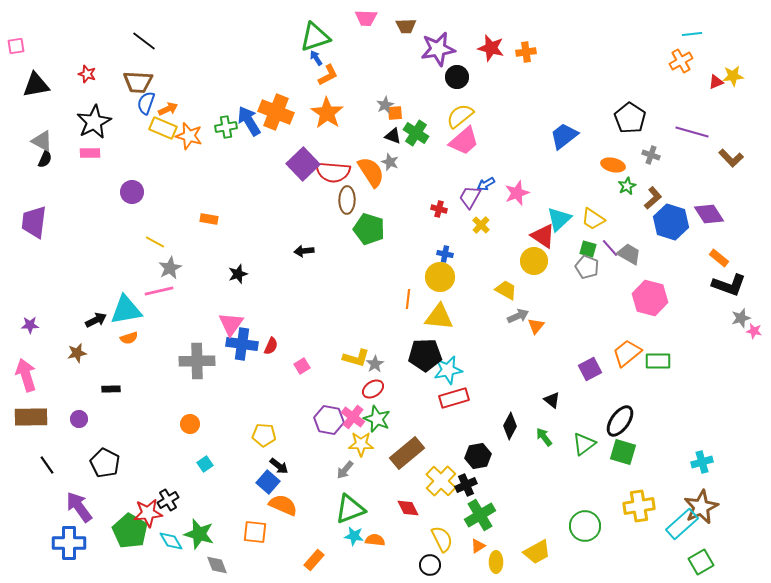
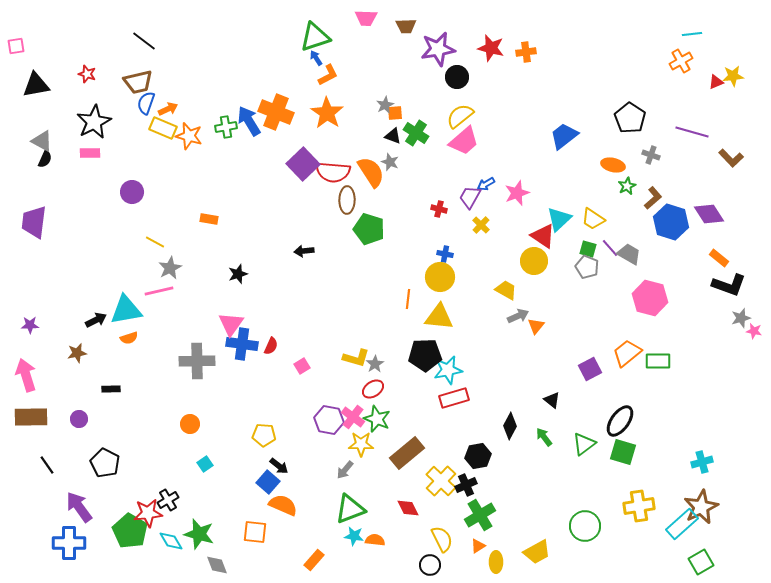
brown trapezoid at (138, 82): rotated 16 degrees counterclockwise
